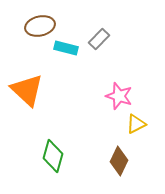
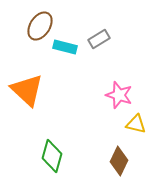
brown ellipse: rotated 44 degrees counterclockwise
gray rectangle: rotated 15 degrees clockwise
cyan rectangle: moved 1 px left, 1 px up
pink star: moved 1 px up
yellow triangle: rotated 40 degrees clockwise
green diamond: moved 1 px left
